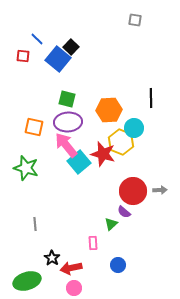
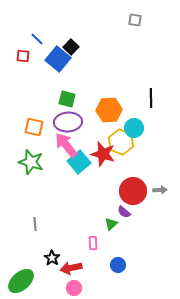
green star: moved 5 px right, 6 px up
green ellipse: moved 6 px left; rotated 24 degrees counterclockwise
